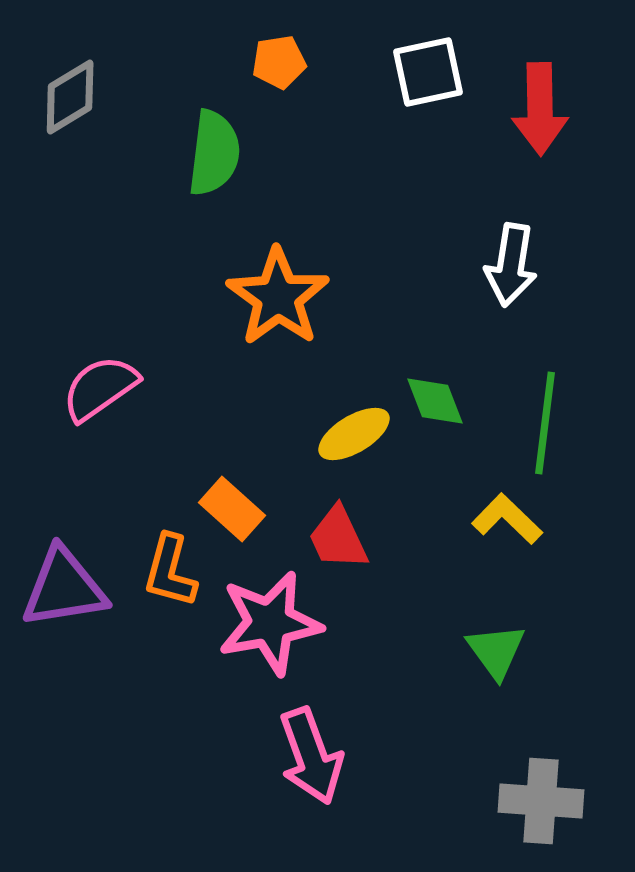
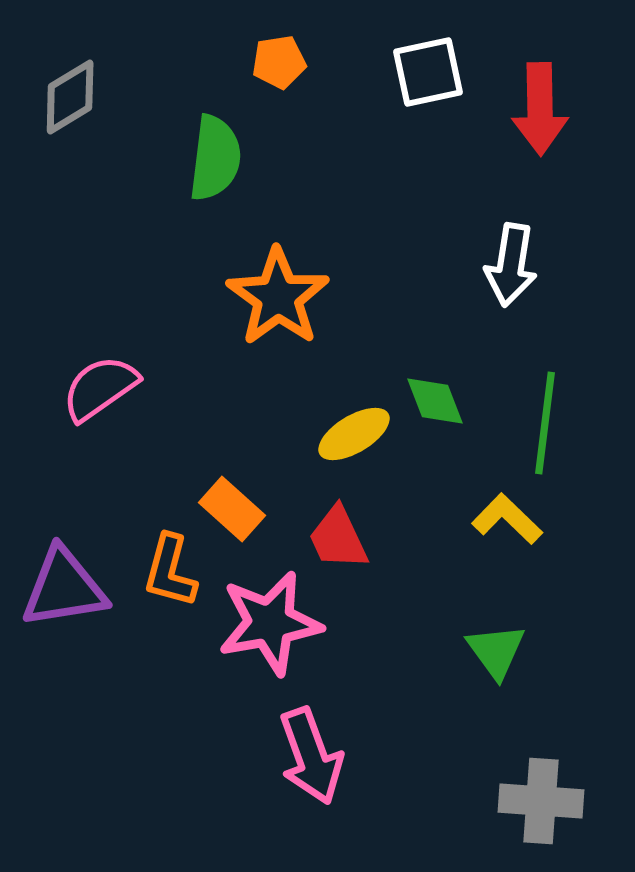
green semicircle: moved 1 px right, 5 px down
